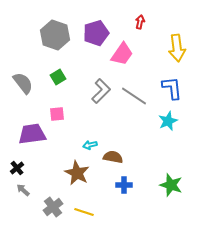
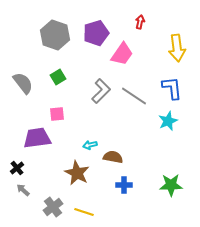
purple trapezoid: moved 5 px right, 4 px down
green star: rotated 20 degrees counterclockwise
